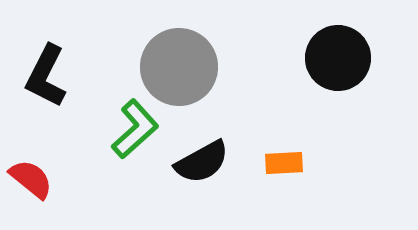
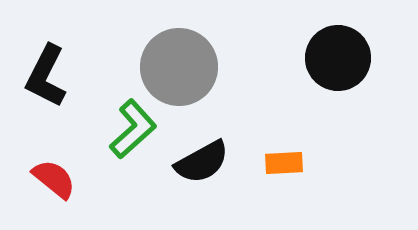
green L-shape: moved 2 px left
red semicircle: moved 23 px right
